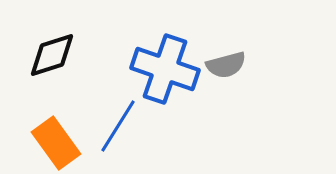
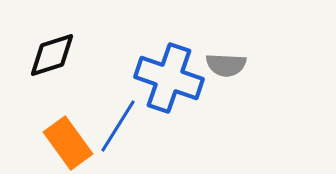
gray semicircle: rotated 18 degrees clockwise
blue cross: moved 4 px right, 9 px down
orange rectangle: moved 12 px right
